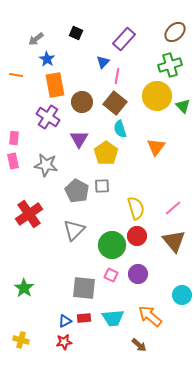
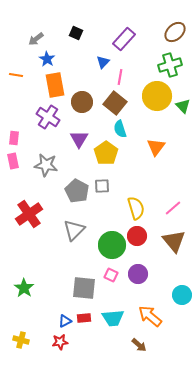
pink line at (117, 76): moved 3 px right, 1 px down
red star at (64, 342): moved 4 px left
